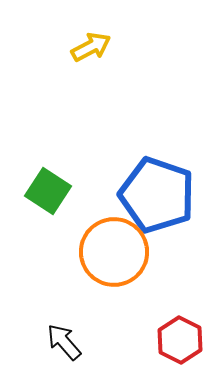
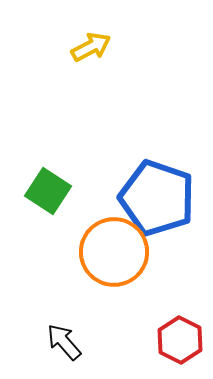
blue pentagon: moved 3 px down
